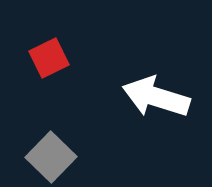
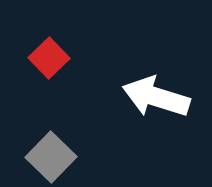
red square: rotated 18 degrees counterclockwise
